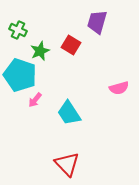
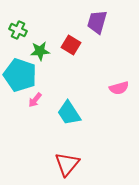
green star: rotated 18 degrees clockwise
red triangle: rotated 24 degrees clockwise
